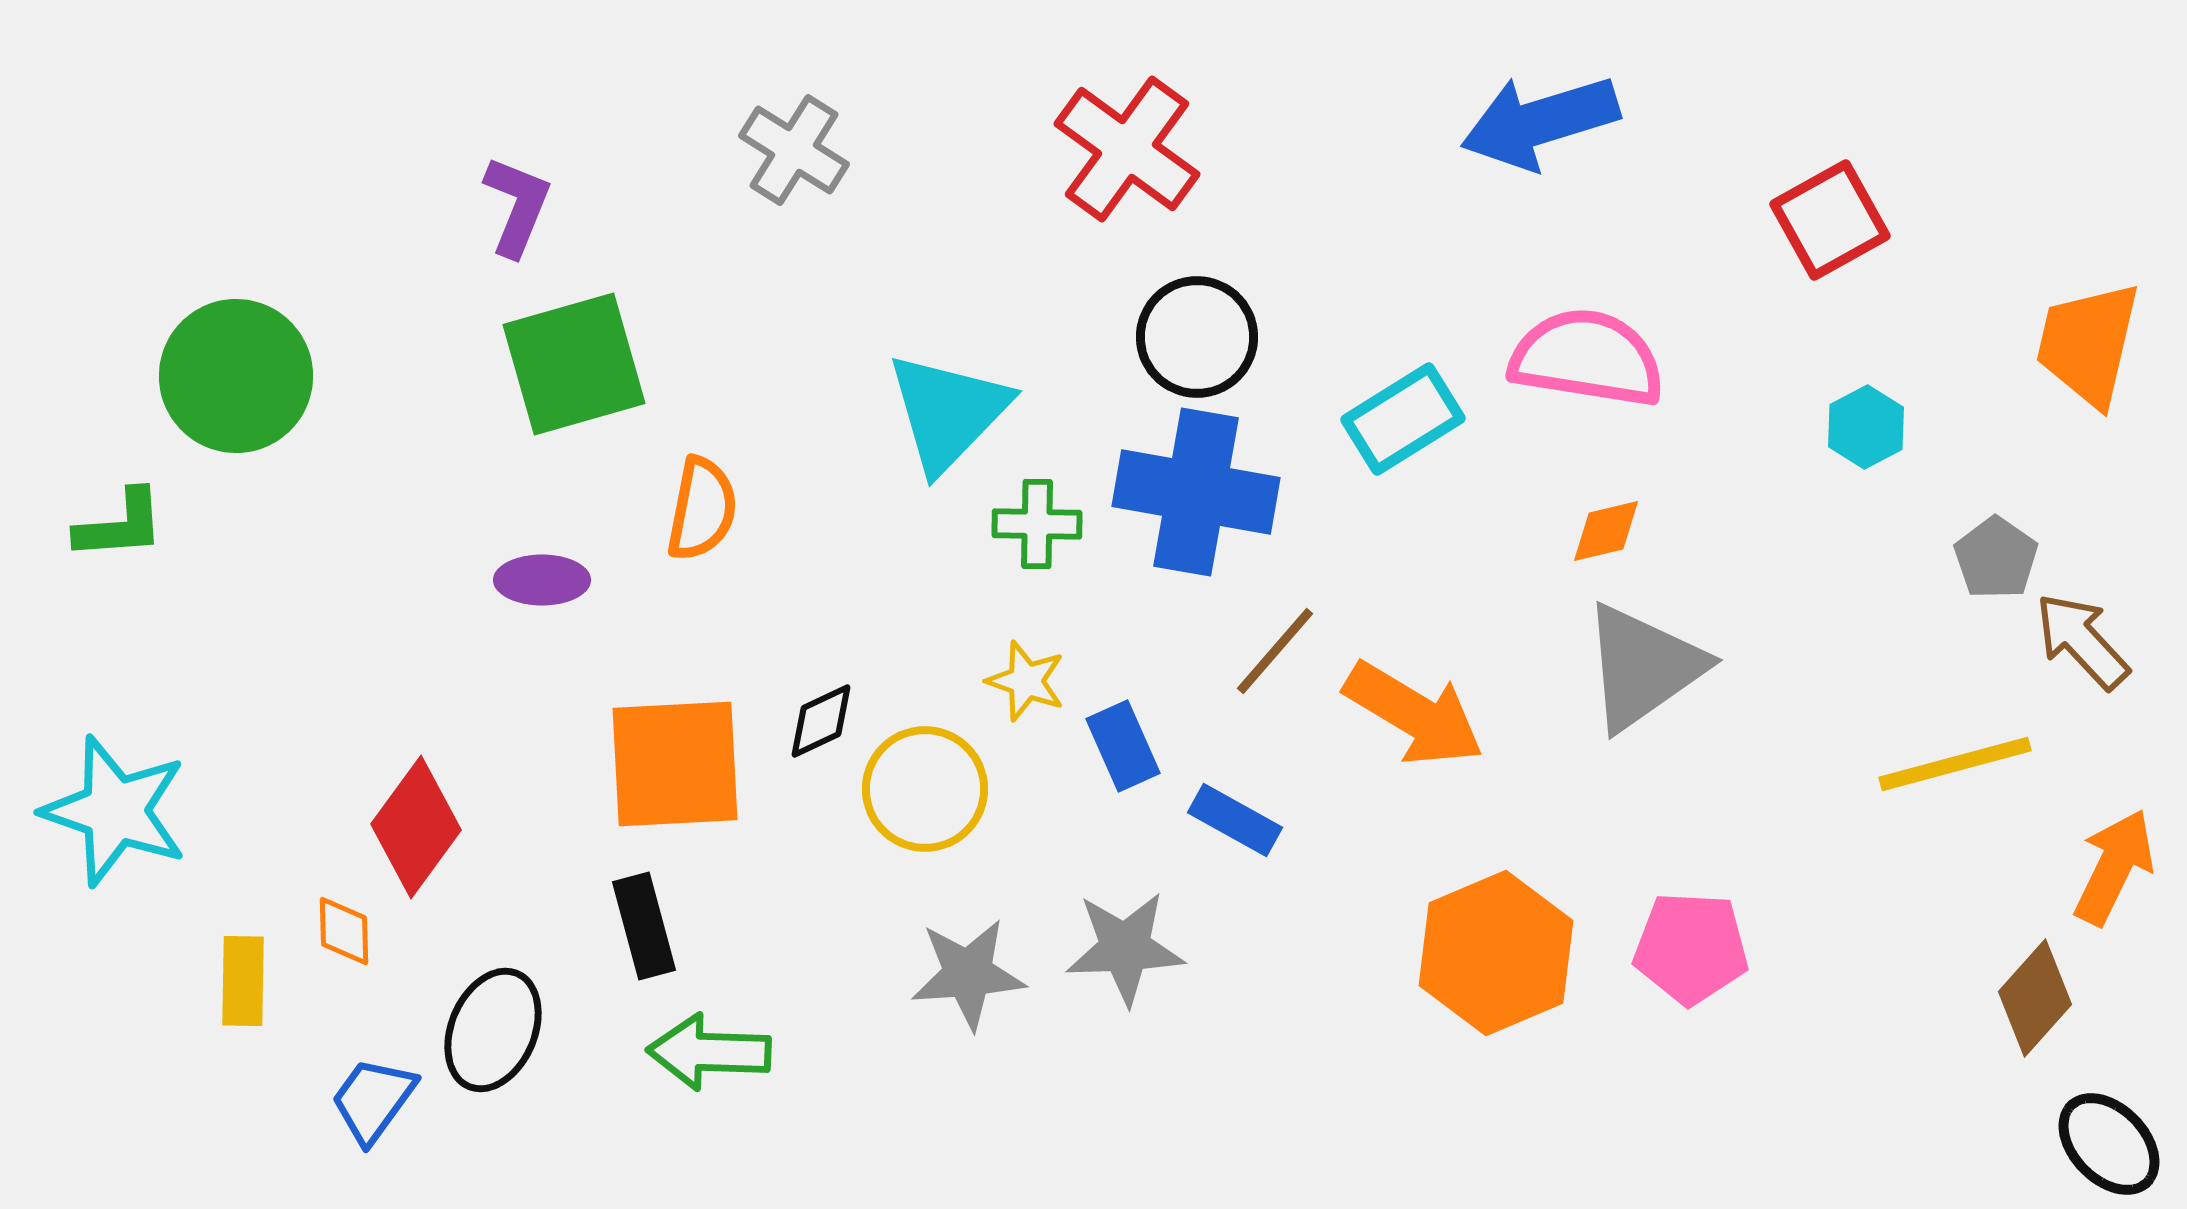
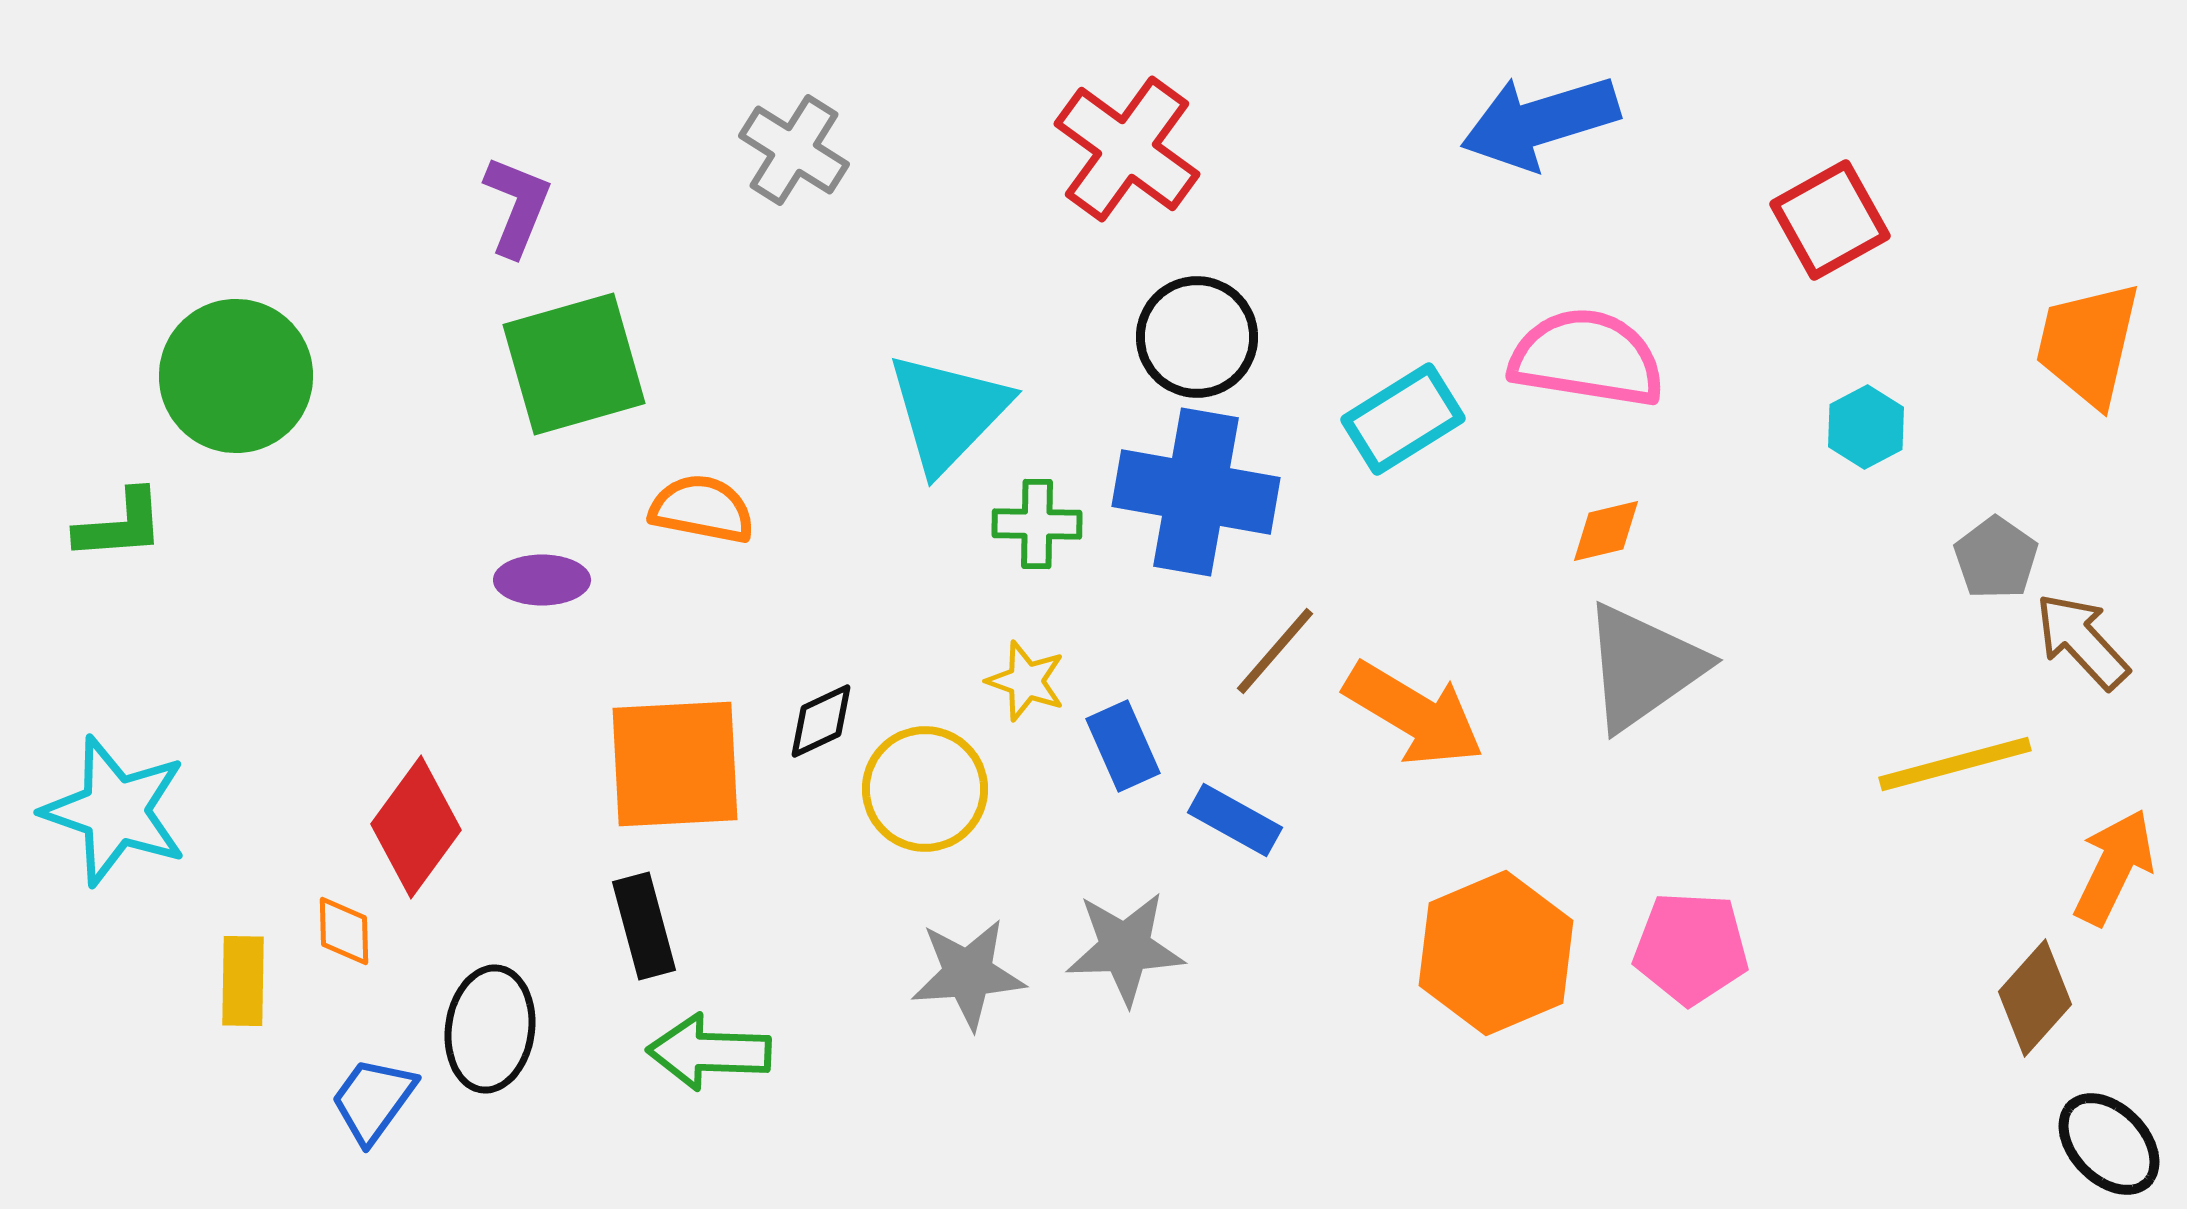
orange semicircle at (702, 509): rotated 90 degrees counterclockwise
black ellipse at (493, 1030): moved 3 px left, 1 px up; rotated 15 degrees counterclockwise
